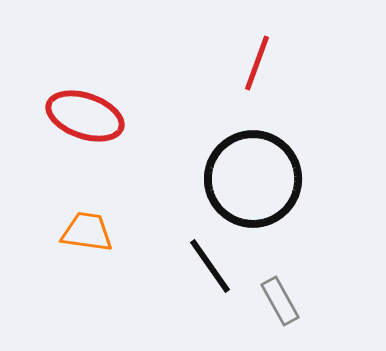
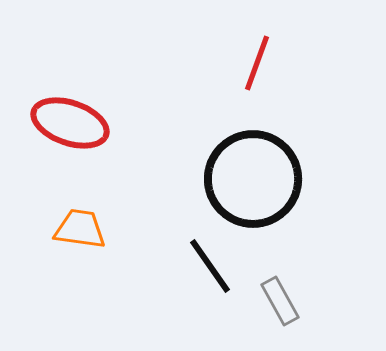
red ellipse: moved 15 px left, 7 px down
orange trapezoid: moved 7 px left, 3 px up
